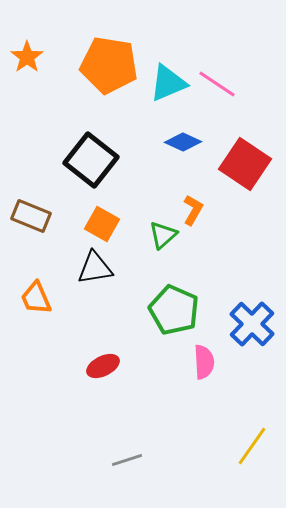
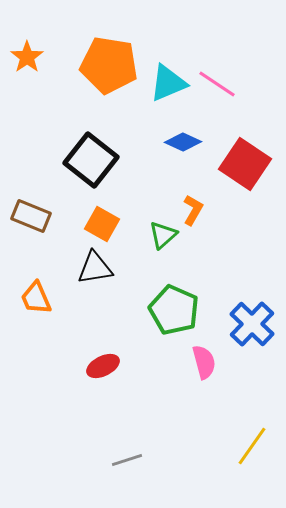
pink semicircle: rotated 12 degrees counterclockwise
